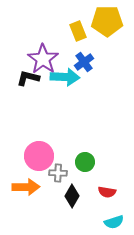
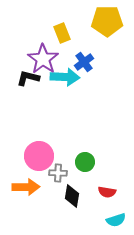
yellow rectangle: moved 16 px left, 2 px down
black diamond: rotated 20 degrees counterclockwise
cyan semicircle: moved 2 px right, 2 px up
